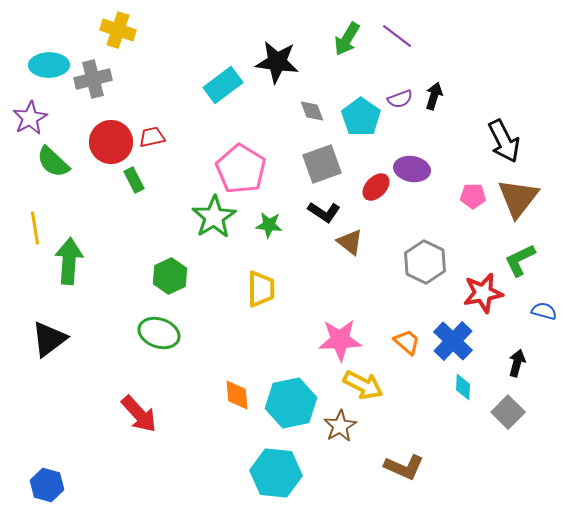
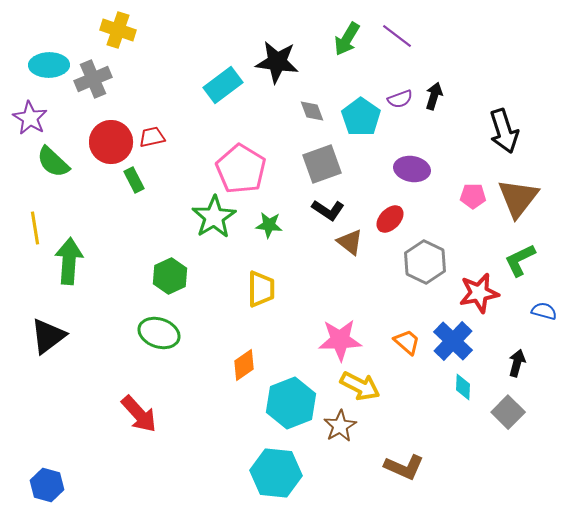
gray cross at (93, 79): rotated 9 degrees counterclockwise
purple star at (30, 118): rotated 12 degrees counterclockwise
black arrow at (504, 141): moved 10 px up; rotated 9 degrees clockwise
red ellipse at (376, 187): moved 14 px right, 32 px down
black L-shape at (324, 212): moved 4 px right, 2 px up
red star at (483, 293): moved 4 px left
black triangle at (49, 339): moved 1 px left, 3 px up
yellow arrow at (363, 385): moved 3 px left, 1 px down
orange diamond at (237, 395): moved 7 px right, 30 px up; rotated 60 degrees clockwise
cyan hexagon at (291, 403): rotated 9 degrees counterclockwise
